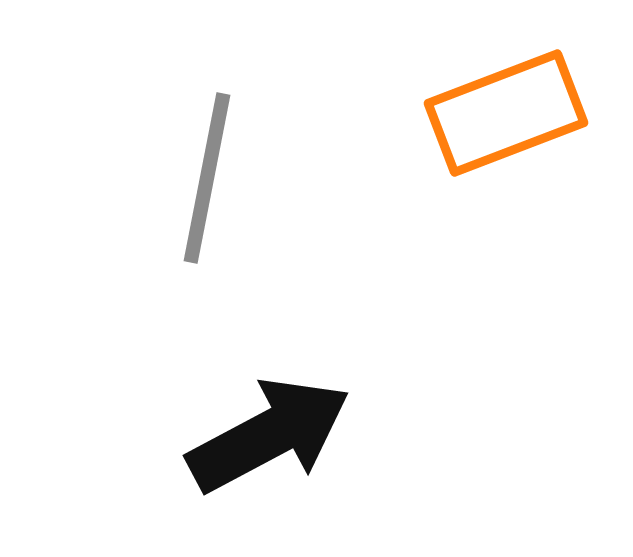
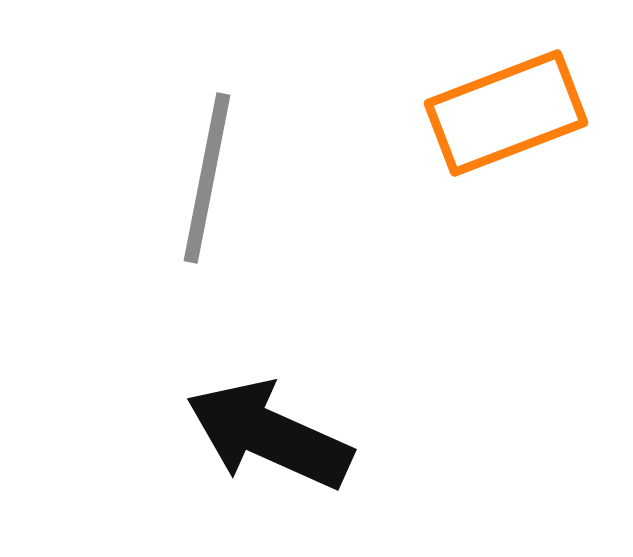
black arrow: rotated 128 degrees counterclockwise
